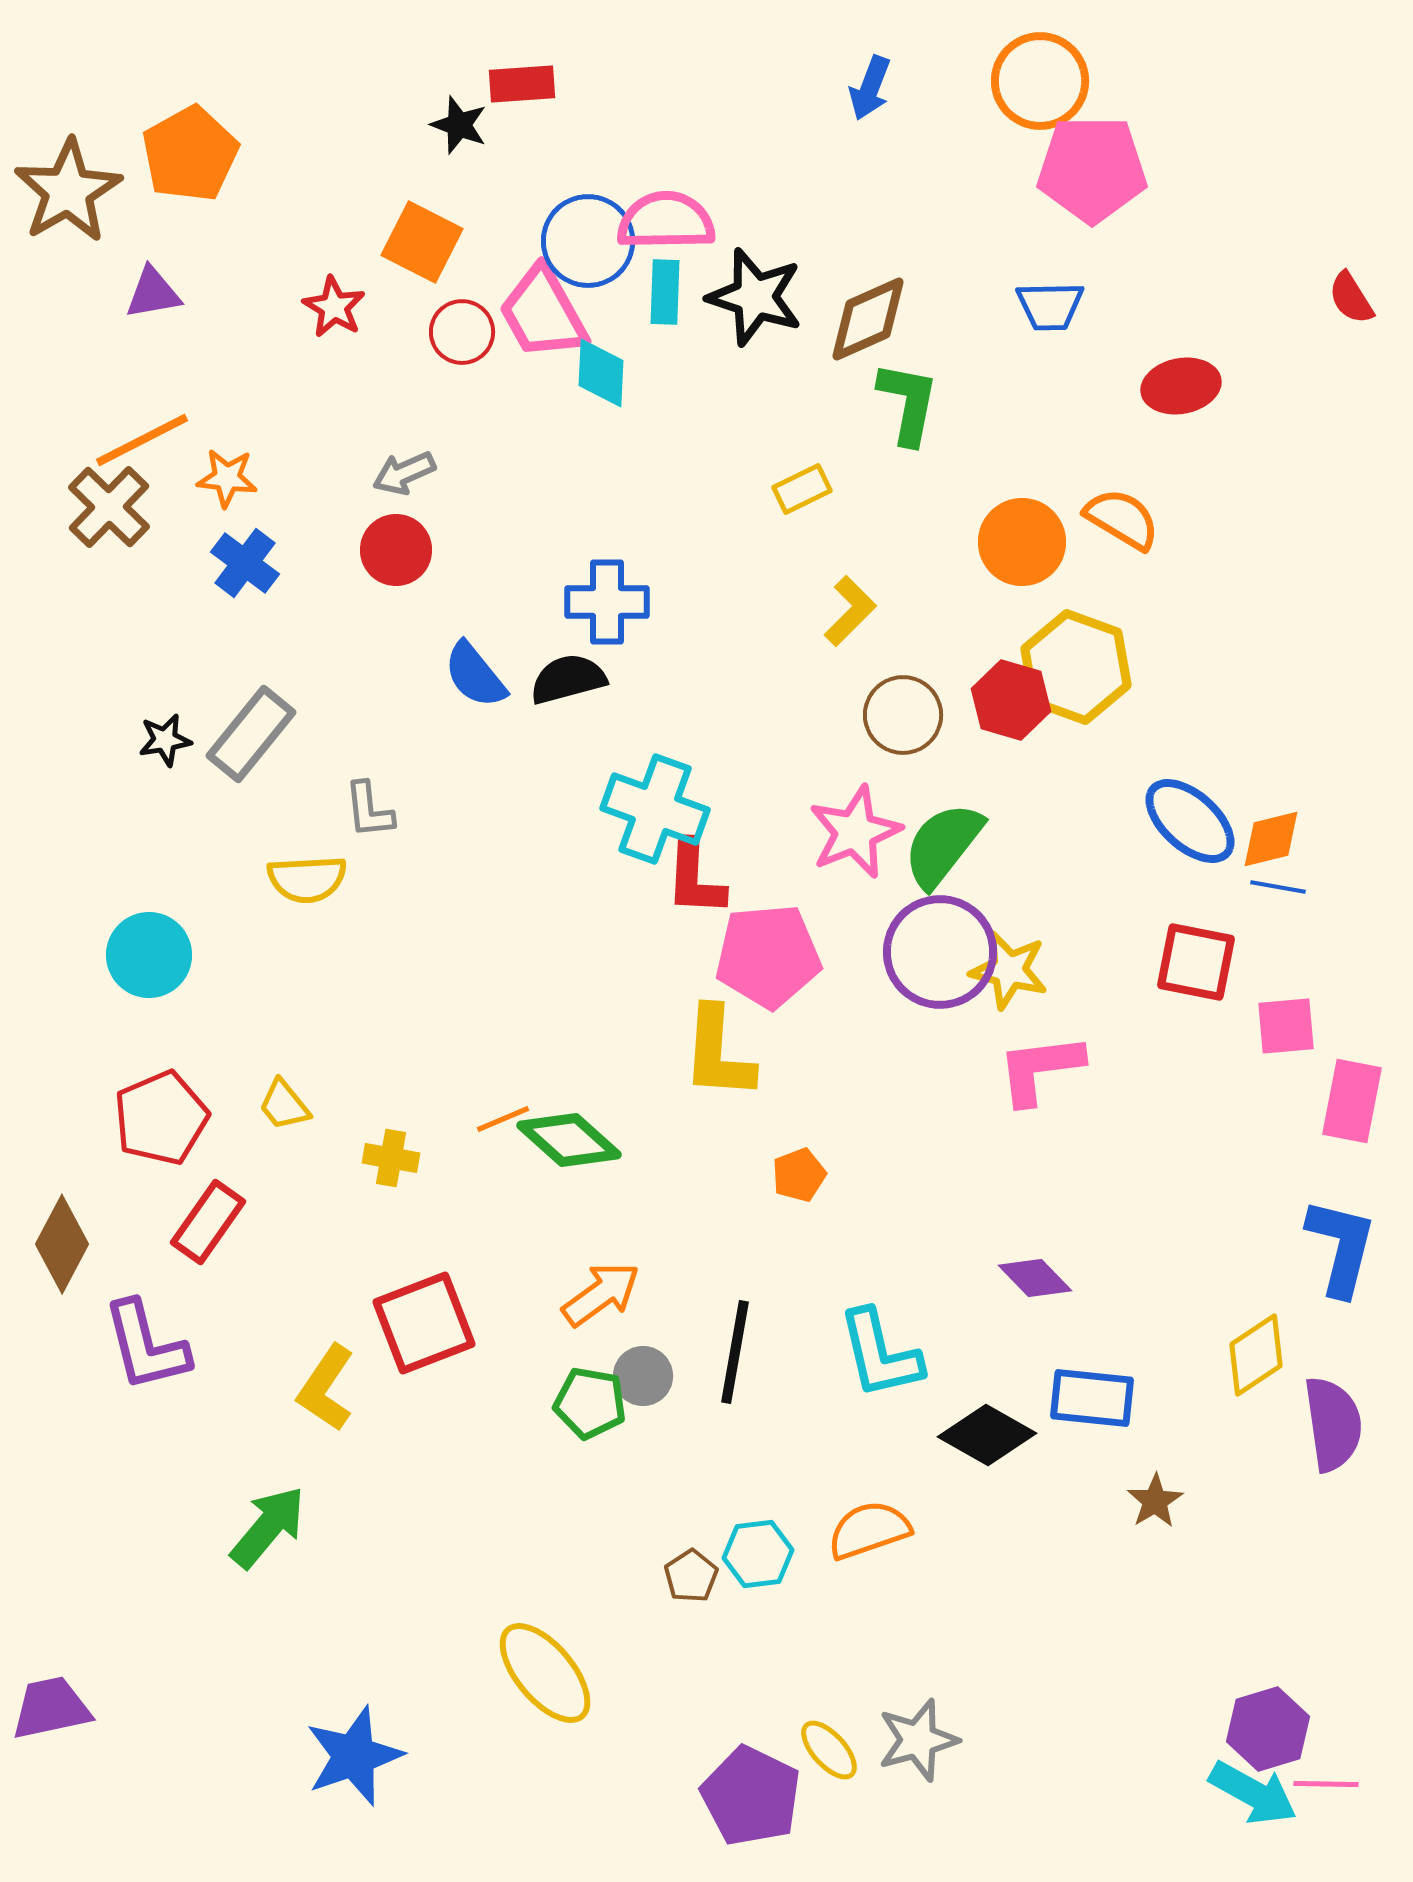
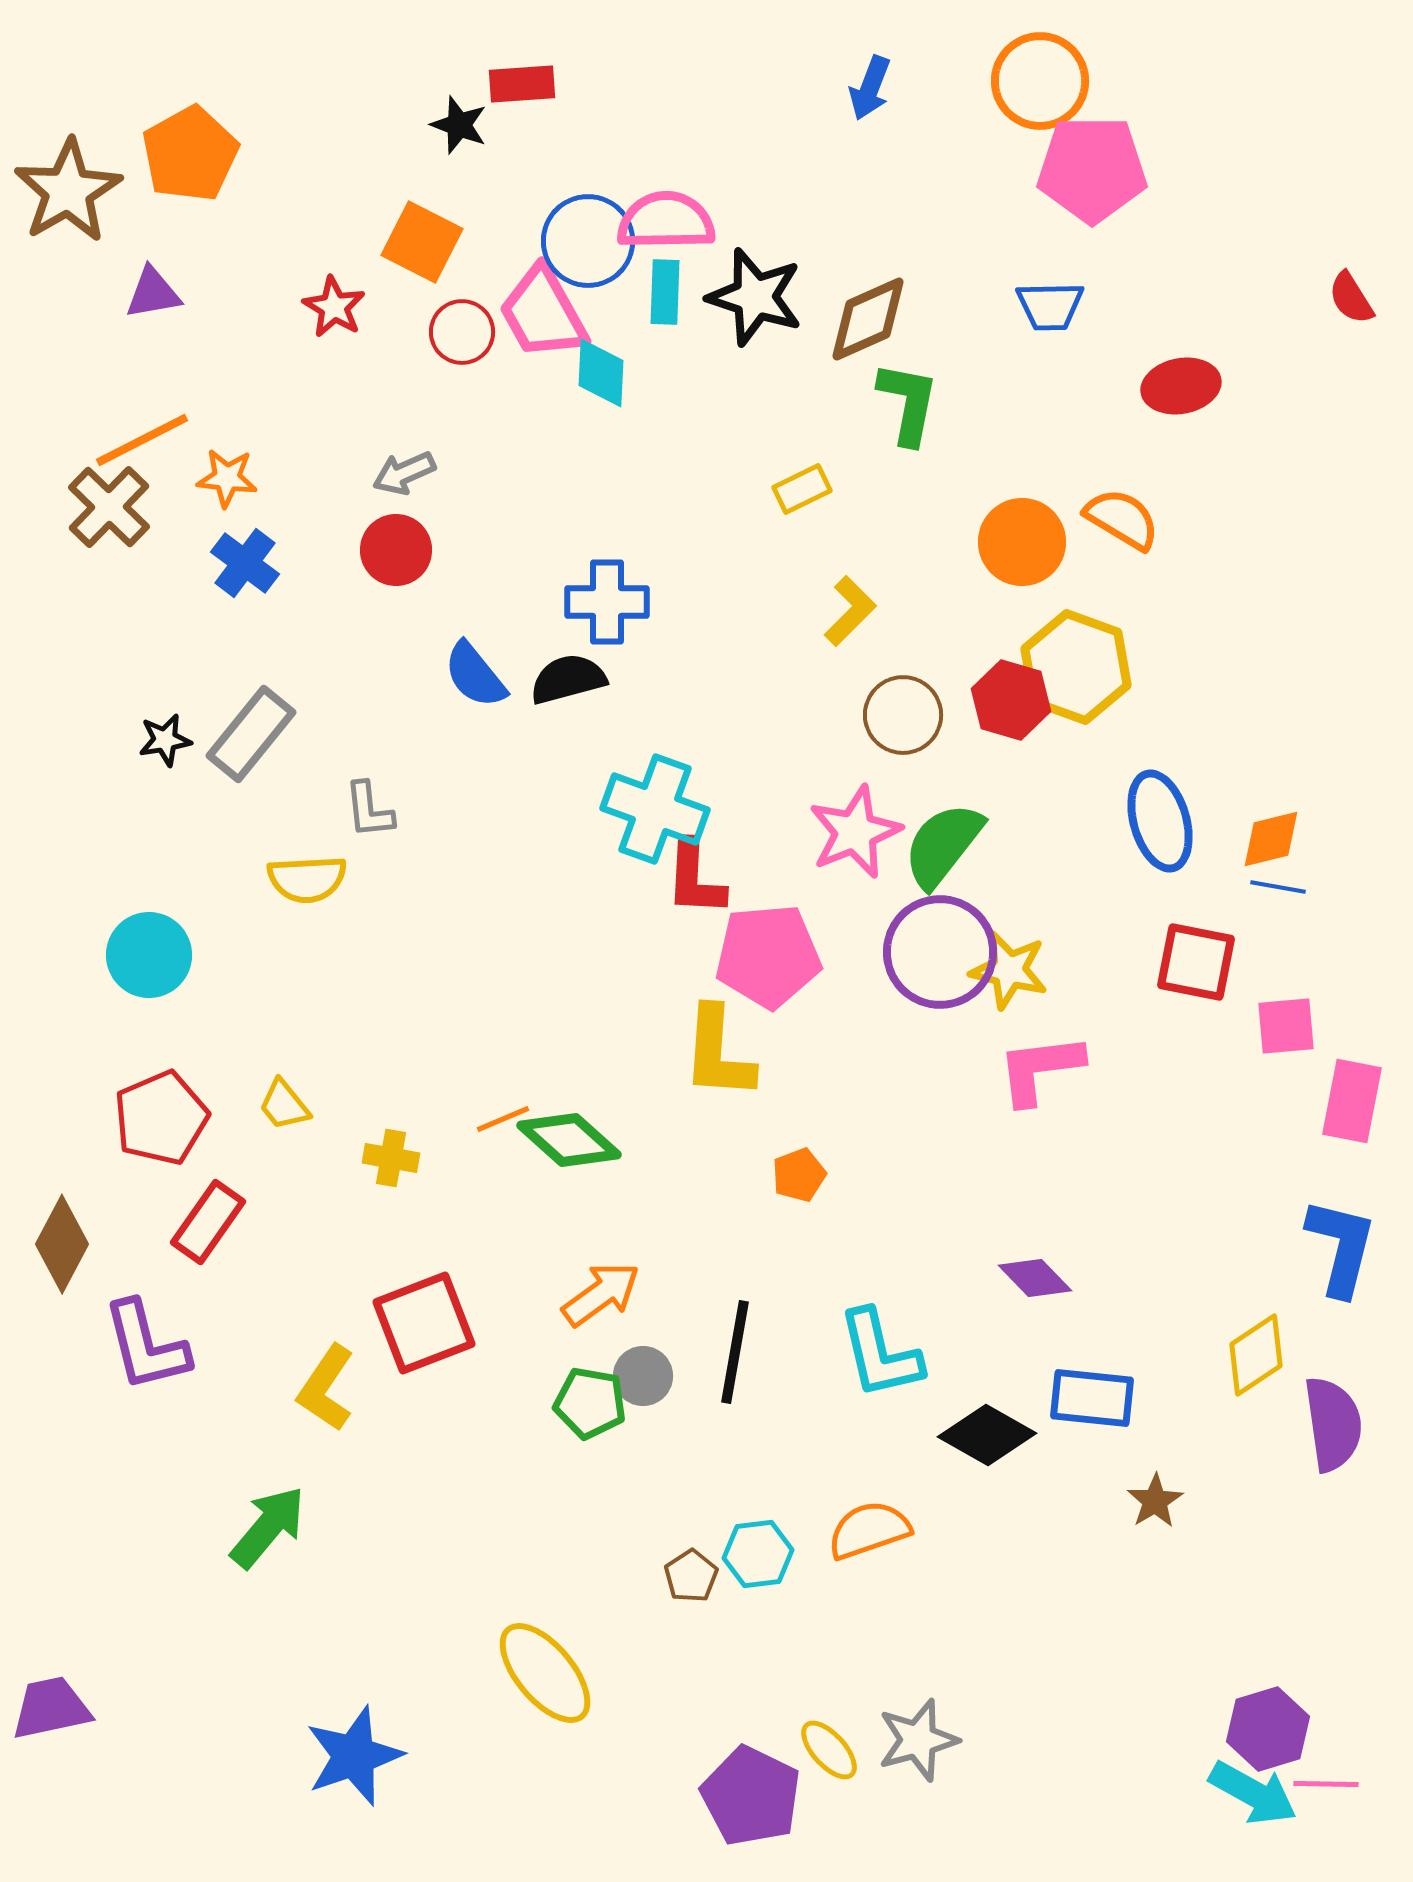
blue ellipse at (1190, 821): moved 30 px left; rotated 32 degrees clockwise
